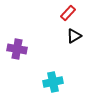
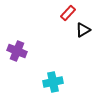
black triangle: moved 9 px right, 6 px up
purple cross: moved 2 px down; rotated 12 degrees clockwise
